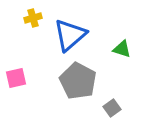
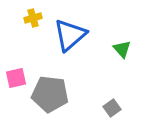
green triangle: rotated 30 degrees clockwise
gray pentagon: moved 28 px left, 13 px down; rotated 21 degrees counterclockwise
